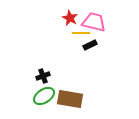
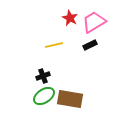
pink trapezoid: rotated 45 degrees counterclockwise
yellow line: moved 27 px left, 12 px down; rotated 12 degrees counterclockwise
